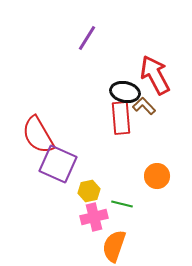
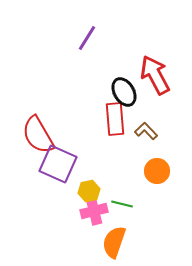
black ellipse: moved 1 px left; rotated 48 degrees clockwise
brown L-shape: moved 2 px right, 25 px down
red rectangle: moved 6 px left, 1 px down
orange circle: moved 5 px up
pink cross: moved 6 px up
orange semicircle: moved 4 px up
